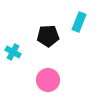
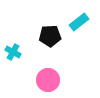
cyan rectangle: rotated 30 degrees clockwise
black pentagon: moved 2 px right
